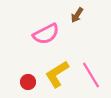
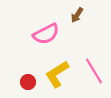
pink line: moved 3 px right, 4 px up
